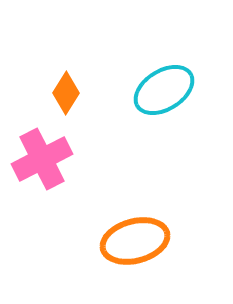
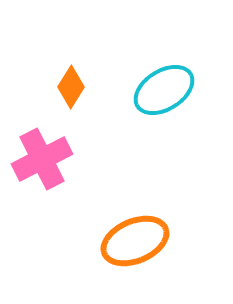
orange diamond: moved 5 px right, 6 px up
orange ellipse: rotated 8 degrees counterclockwise
